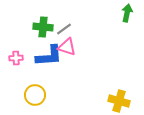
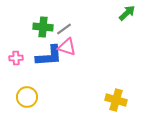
green arrow: rotated 36 degrees clockwise
yellow circle: moved 8 px left, 2 px down
yellow cross: moved 3 px left, 1 px up
